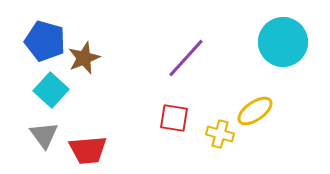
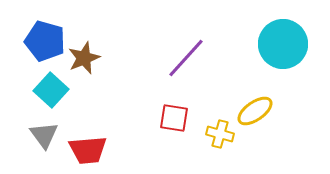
cyan circle: moved 2 px down
